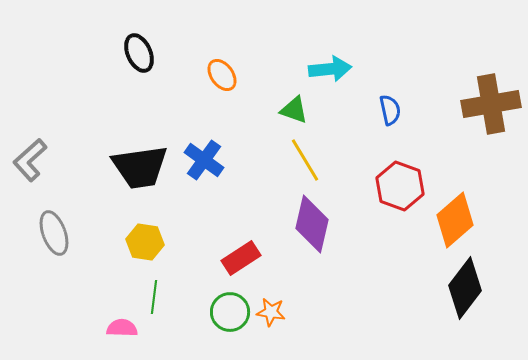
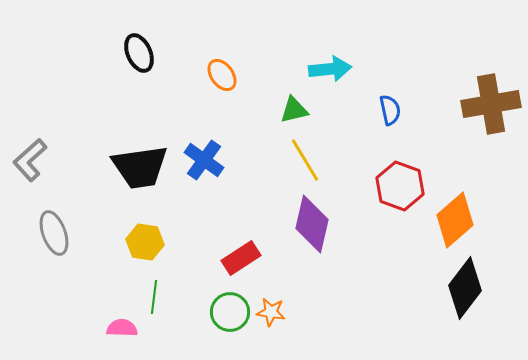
green triangle: rotated 32 degrees counterclockwise
